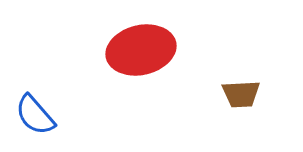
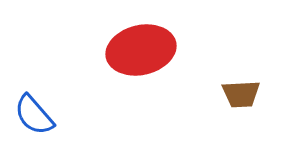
blue semicircle: moved 1 px left
